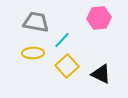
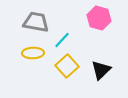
pink hexagon: rotated 20 degrees clockwise
black triangle: moved 4 px up; rotated 50 degrees clockwise
